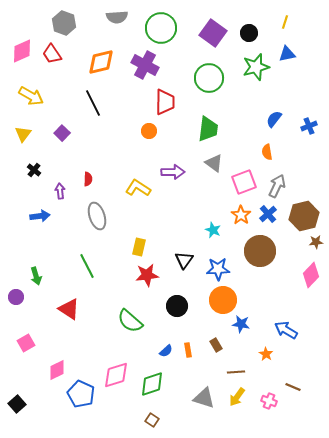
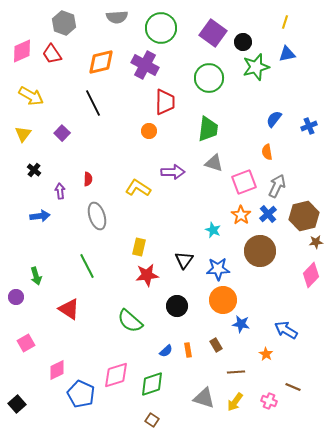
black circle at (249, 33): moved 6 px left, 9 px down
gray triangle at (214, 163): rotated 18 degrees counterclockwise
yellow arrow at (237, 397): moved 2 px left, 5 px down
